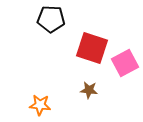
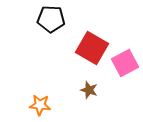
red square: rotated 12 degrees clockwise
brown star: rotated 12 degrees clockwise
